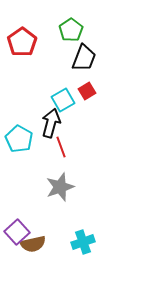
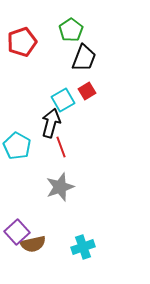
red pentagon: rotated 16 degrees clockwise
cyan pentagon: moved 2 px left, 7 px down
cyan cross: moved 5 px down
